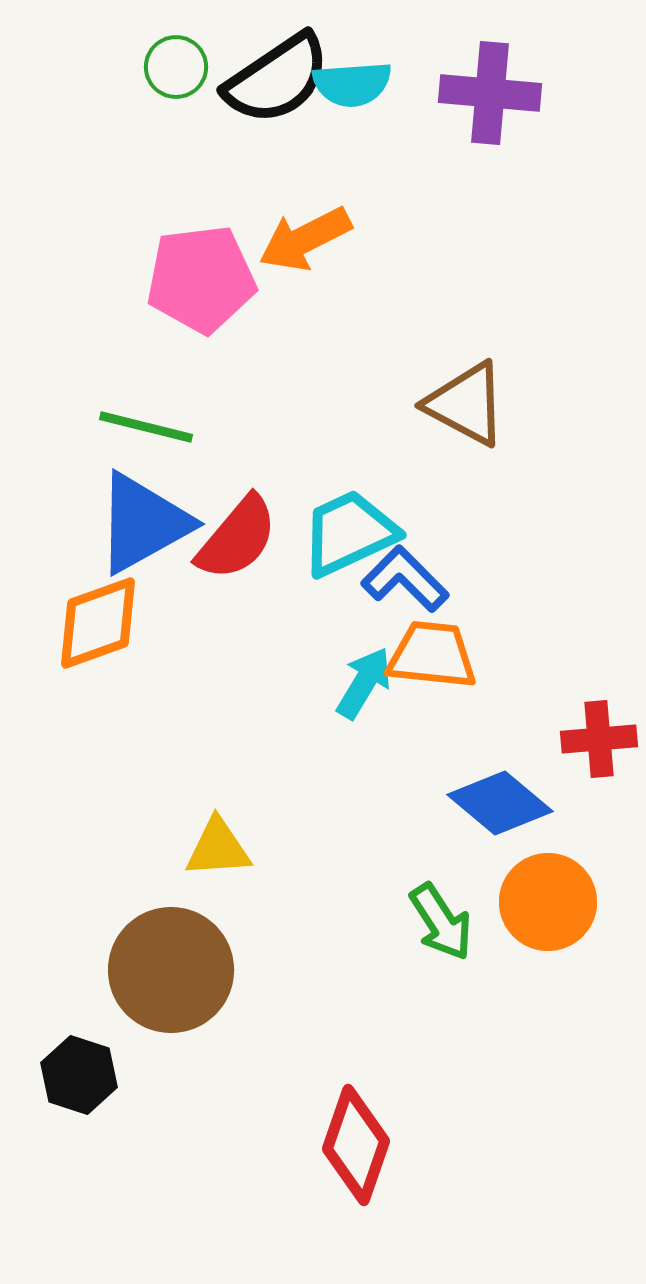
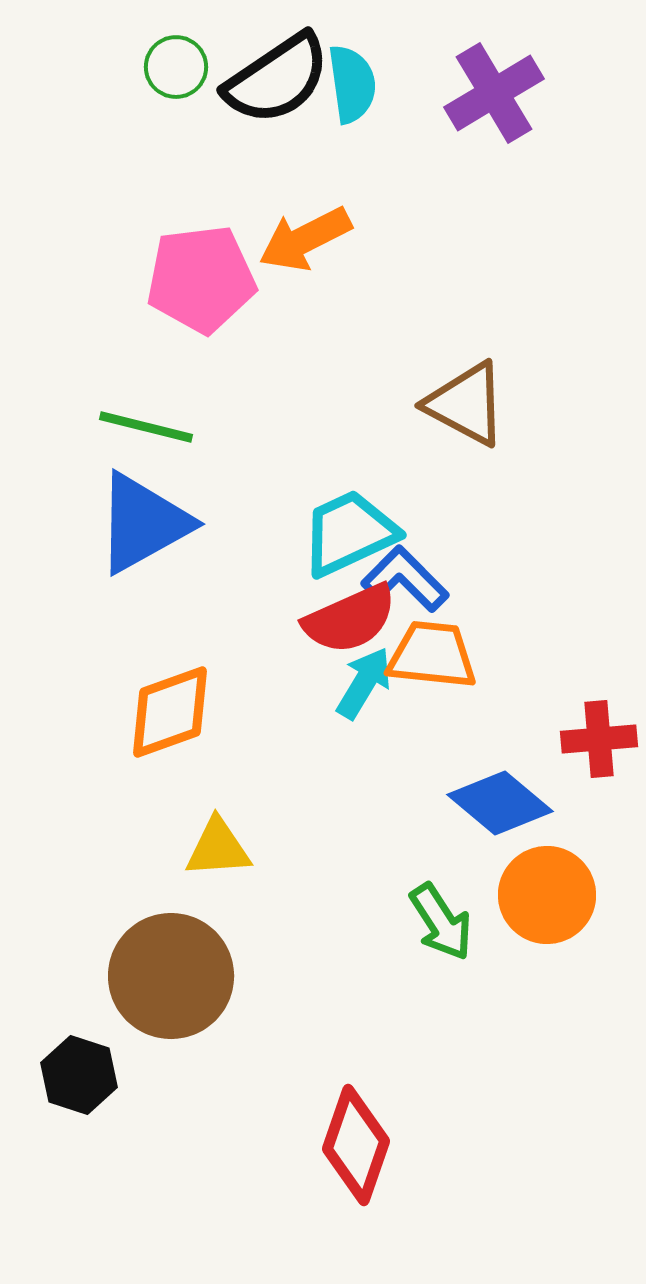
cyan semicircle: rotated 94 degrees counterclockwise
purple cross: moved 4 px right; rotated 36 degrees counterclockwise
red semicircle: moved 113 px right, 81 px down; rotated 26 degrees clockwise
orange diamond: moved 72 px right, 89 px down
orange circle: moved 1 px left, 7 px up
brown circle: moved 6 px down
